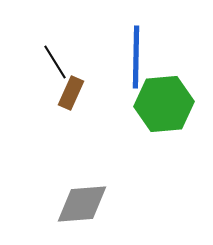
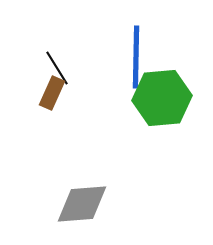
black line: moved 2 px right, 6 px down
brown rectangle: moved 19 px left
green hexagon: moved 2 px left, 6 px up
